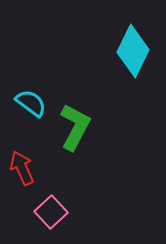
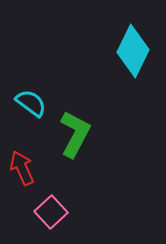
green L-shape: moved 7 px down
